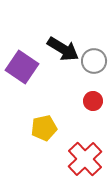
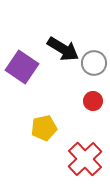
gray circle: moved 2 px down
